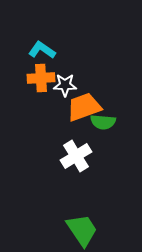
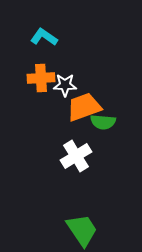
cyan L-shape: moved 2 px right, 13 px up
